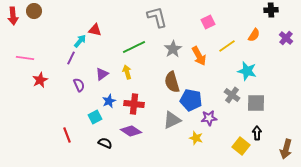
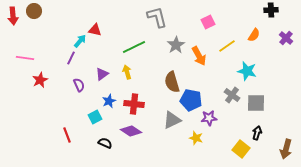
gray star: moved 3 px right, 4 px up
black arrow: rotated 16 degrees clockwise
yellow square: moved 3 px down
